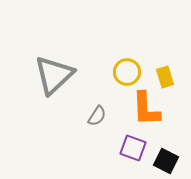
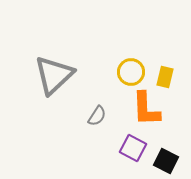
yellow circle: moved 4 px right
yellow rectangle: rotated 30 degrees clockwise
purple square: rotated 8 degrees clockwise
